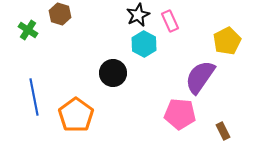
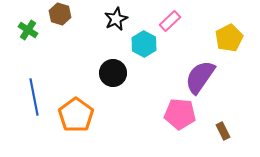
black star: moved 22 px left, 4 px down
pink rectangle: rotated 70 degrees clockwise
yellow pentagon: moved 2 px right, 3 px up
